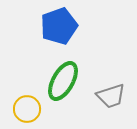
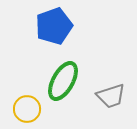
blue pentagon: moved 5 px left
